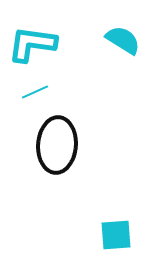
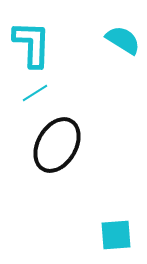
cyan L-shape: rotated 84 degrees clockwise
cyan line: moved 1 px down; rotated 8 degrees counterclockwise
black ellipse: rotated 26 degrees clockwise
